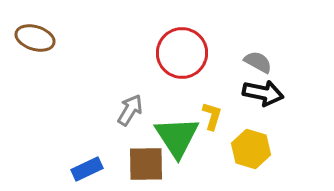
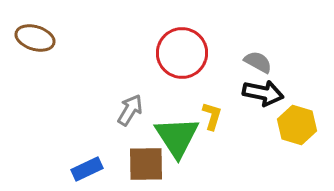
yellow hexagon: moved 46 px right, 24 px up
